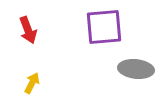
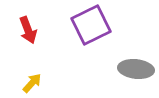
purple square: moved 13 px left, 2 px up; rotated 21 degrees counterclockwise
yellow arrow: rotated 15 degrees clockwise
